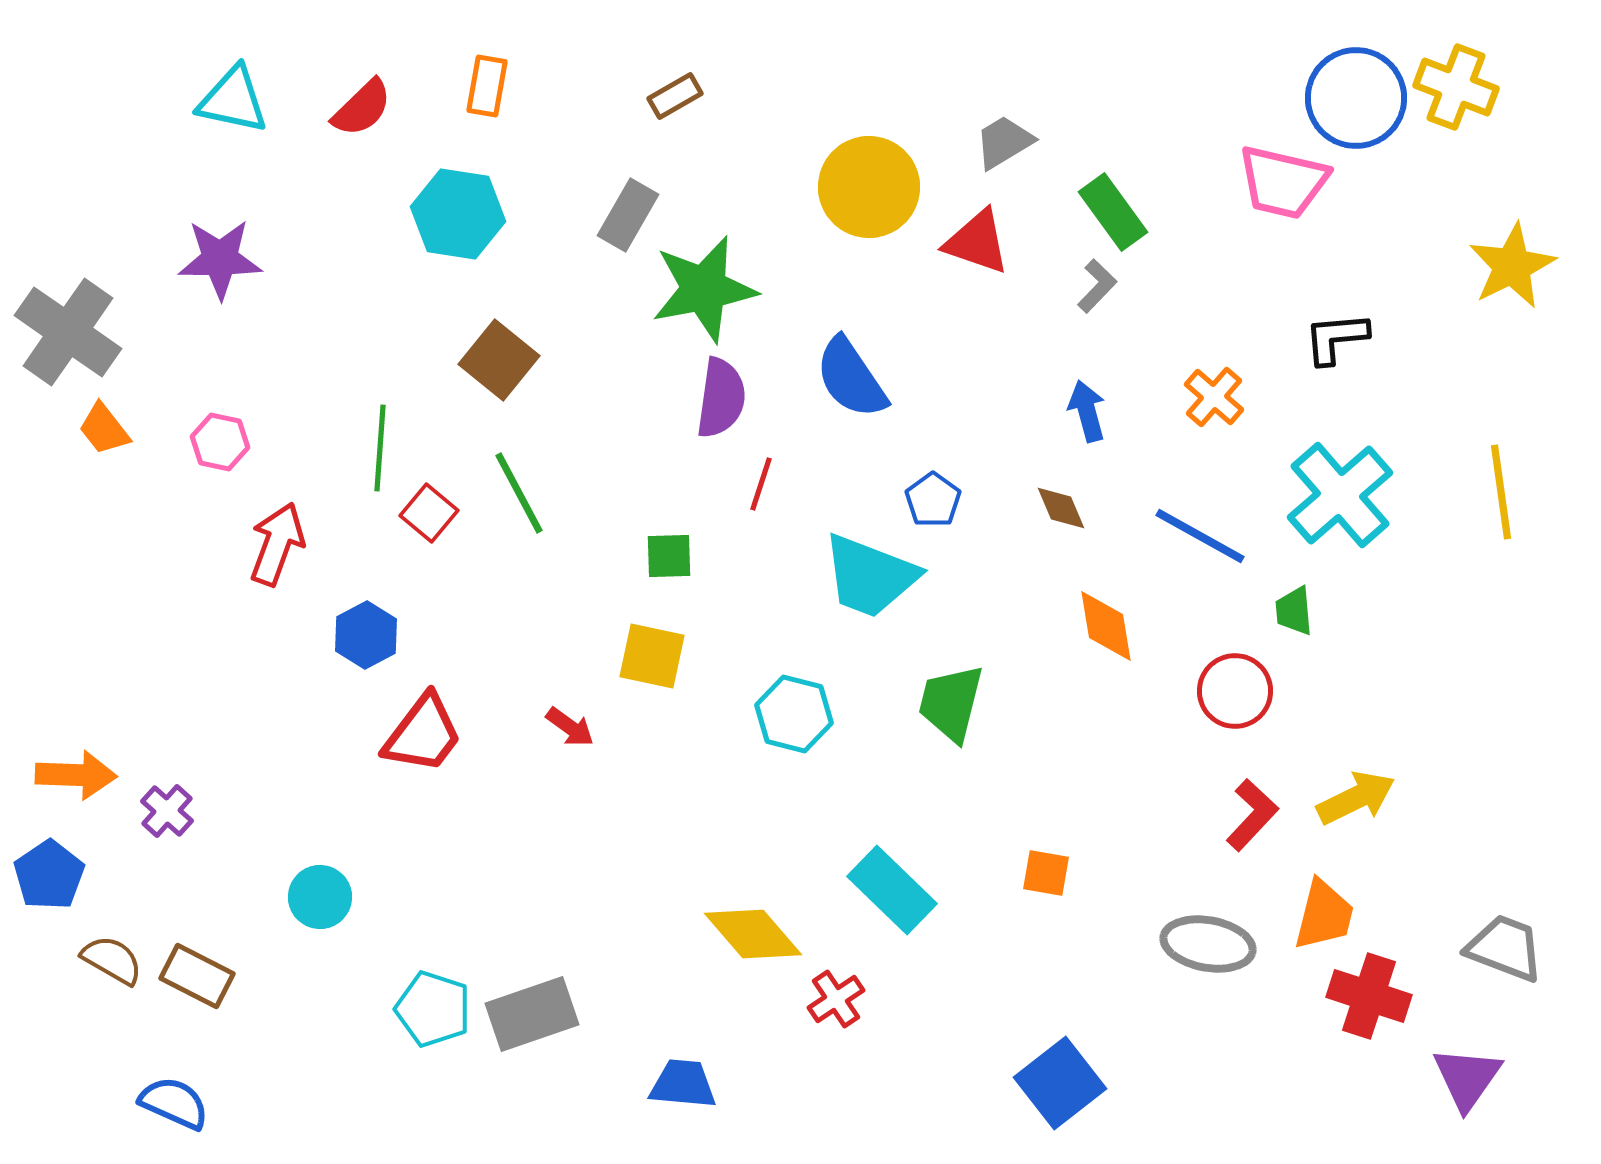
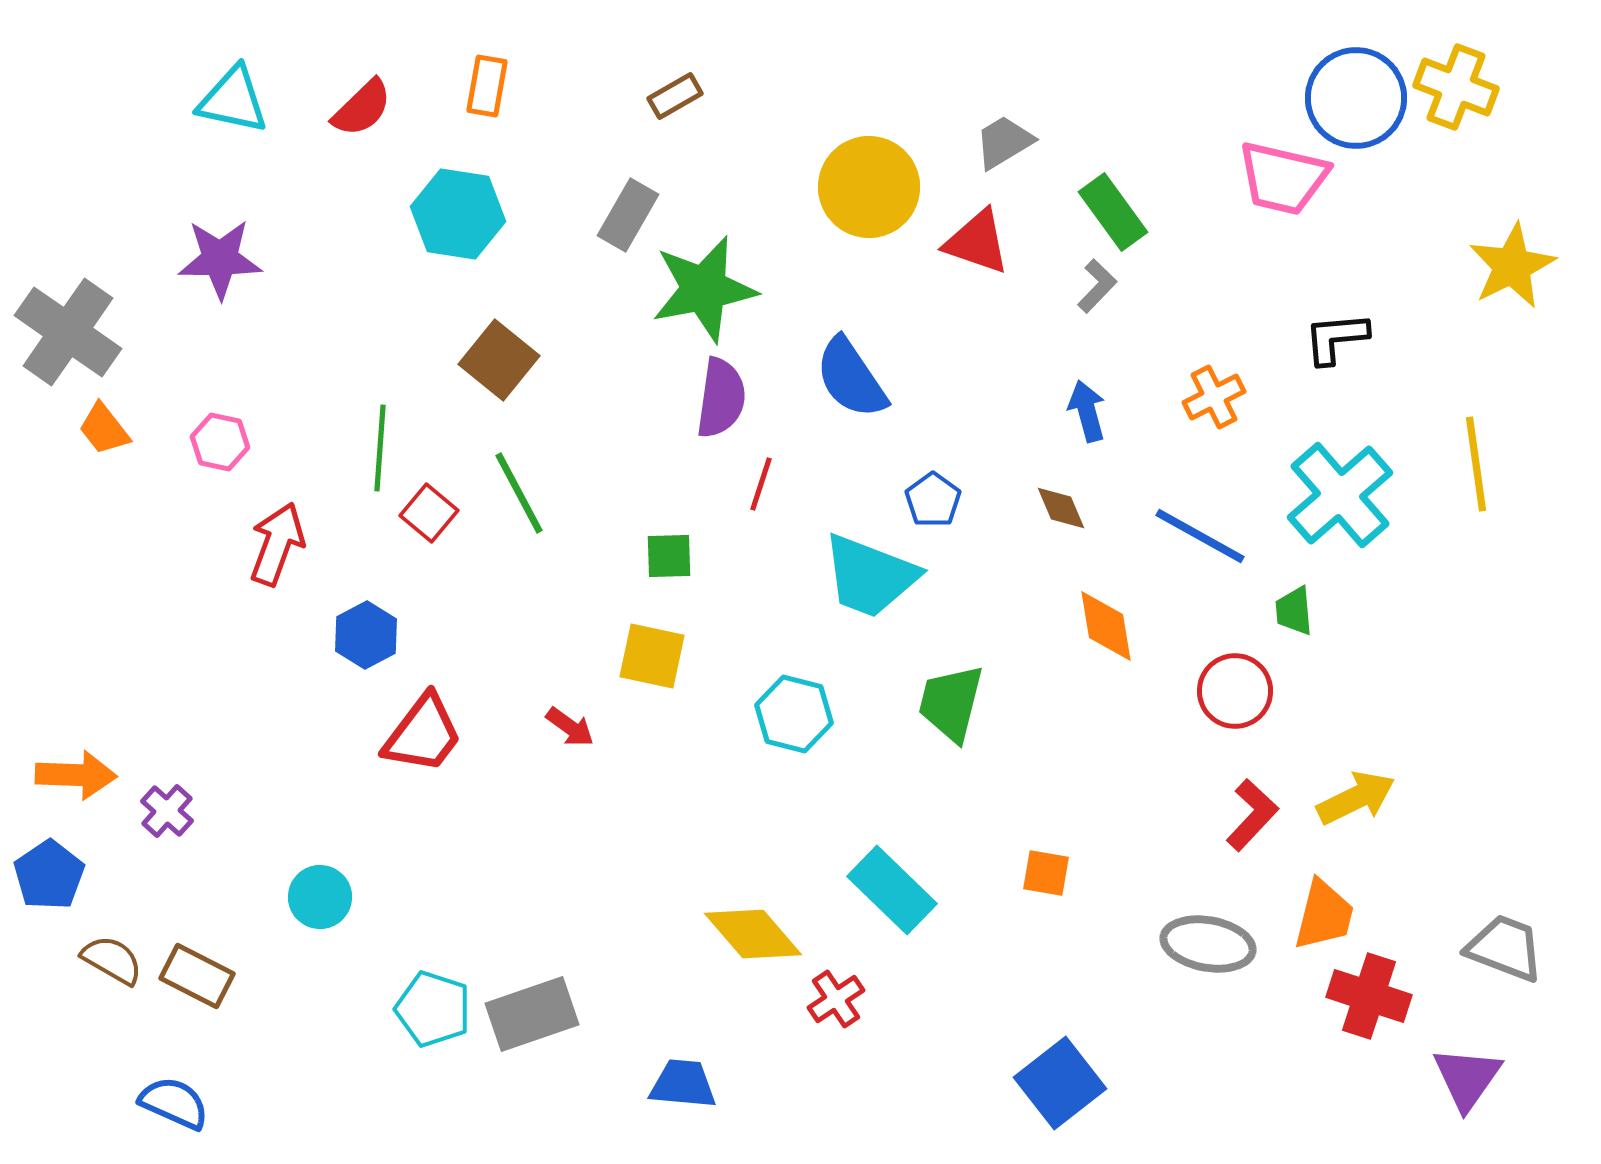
pink trapezoid at (1283, 182): moved 4 px up
orange cross at (1214, 397): rotated 22 degrees clockwise
yellow line at (1501, 492): moved 25 px left, 28 px up
